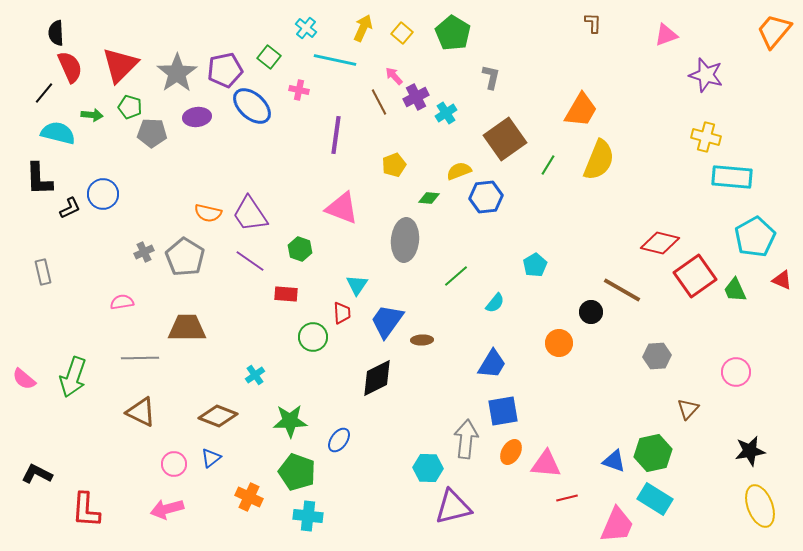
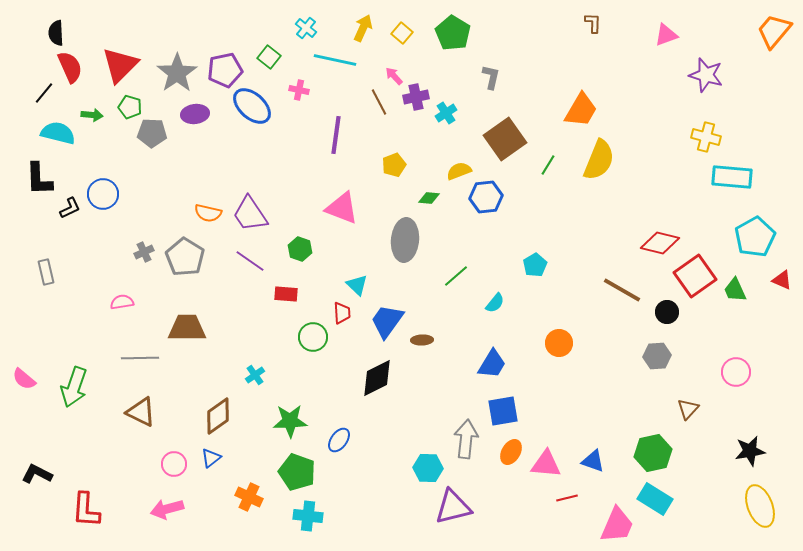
purple cross at (416, 97): rotated 15 degrees clockwise
purple ellipse at (197, 117): moved 2 px left, 3 px up
gray rectangle at (43, 272): moved 3 px right
cyan triangle at (357, 285): rotated 20 degrees counterclockwise
black circle at (591, 312): moved 76 px right
green arrow at (73, 377): moved 1 px right, 10 px down
brown diamond at (218, 416): rotated 57 degrees counterclockwise
blue triangle at (614, 461): moved 21 px left
